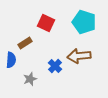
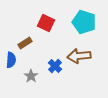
gray star: moved 1 px right, 3 px up; rotated 16 degrees counterclockwise
